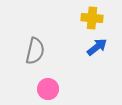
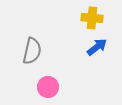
gray semicircle: moved 3 px left
pink circle: moved 2 px up
